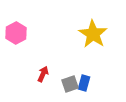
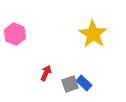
pink hexagon: moved 1 px left, 1 px down; rotated 10 degrees counterclockwise
red arrow: moved 3 px right, 1 px up
blue rectangle: rotated 63 degrees counterclockwise
